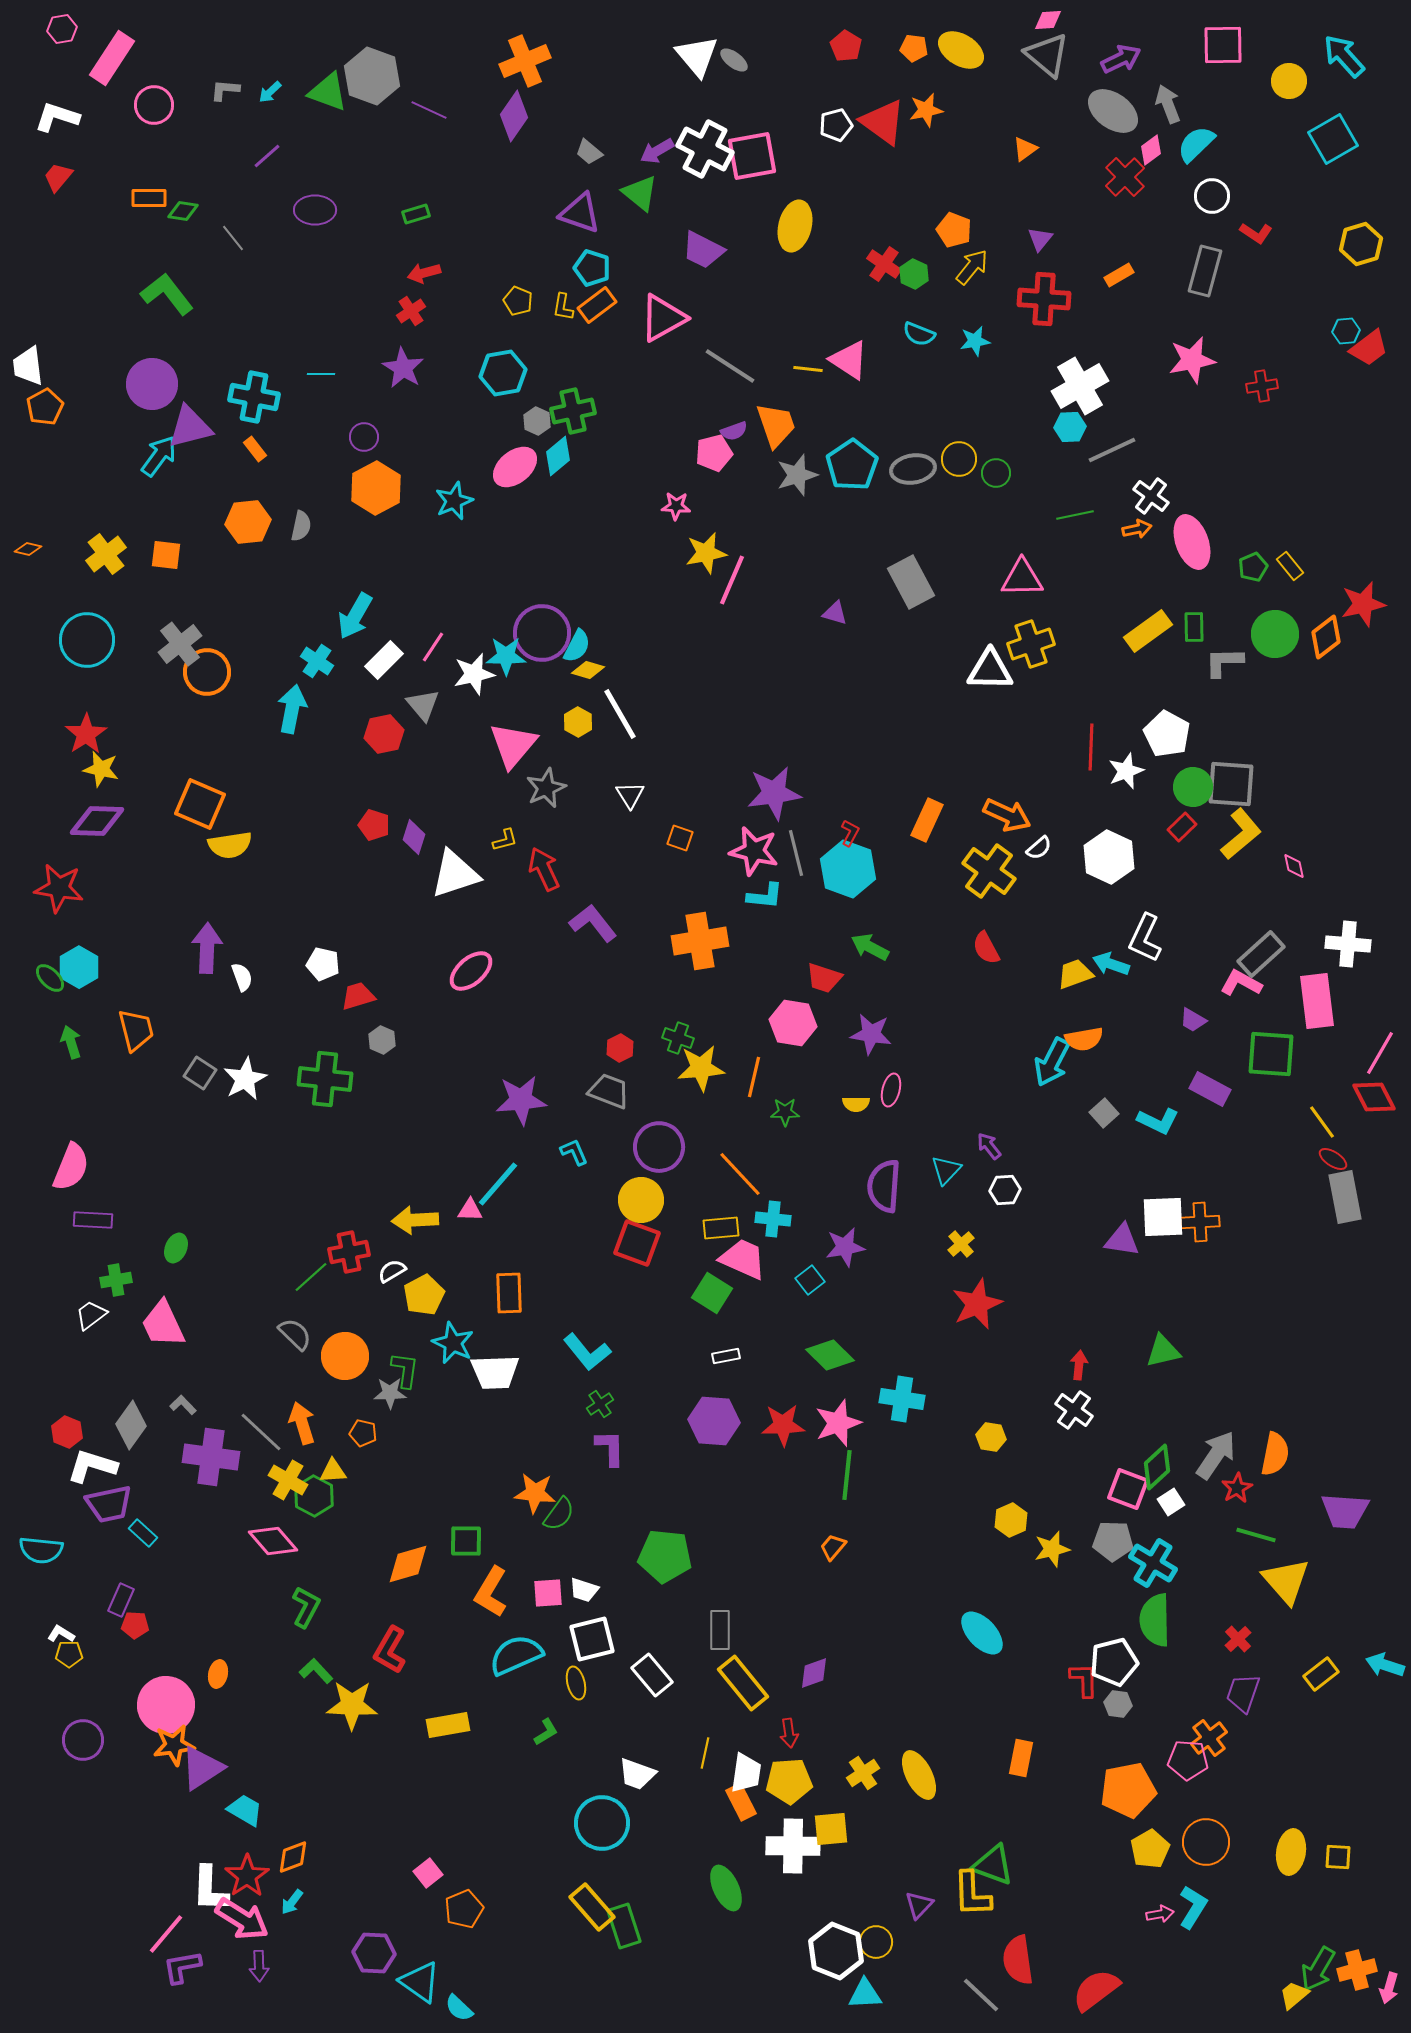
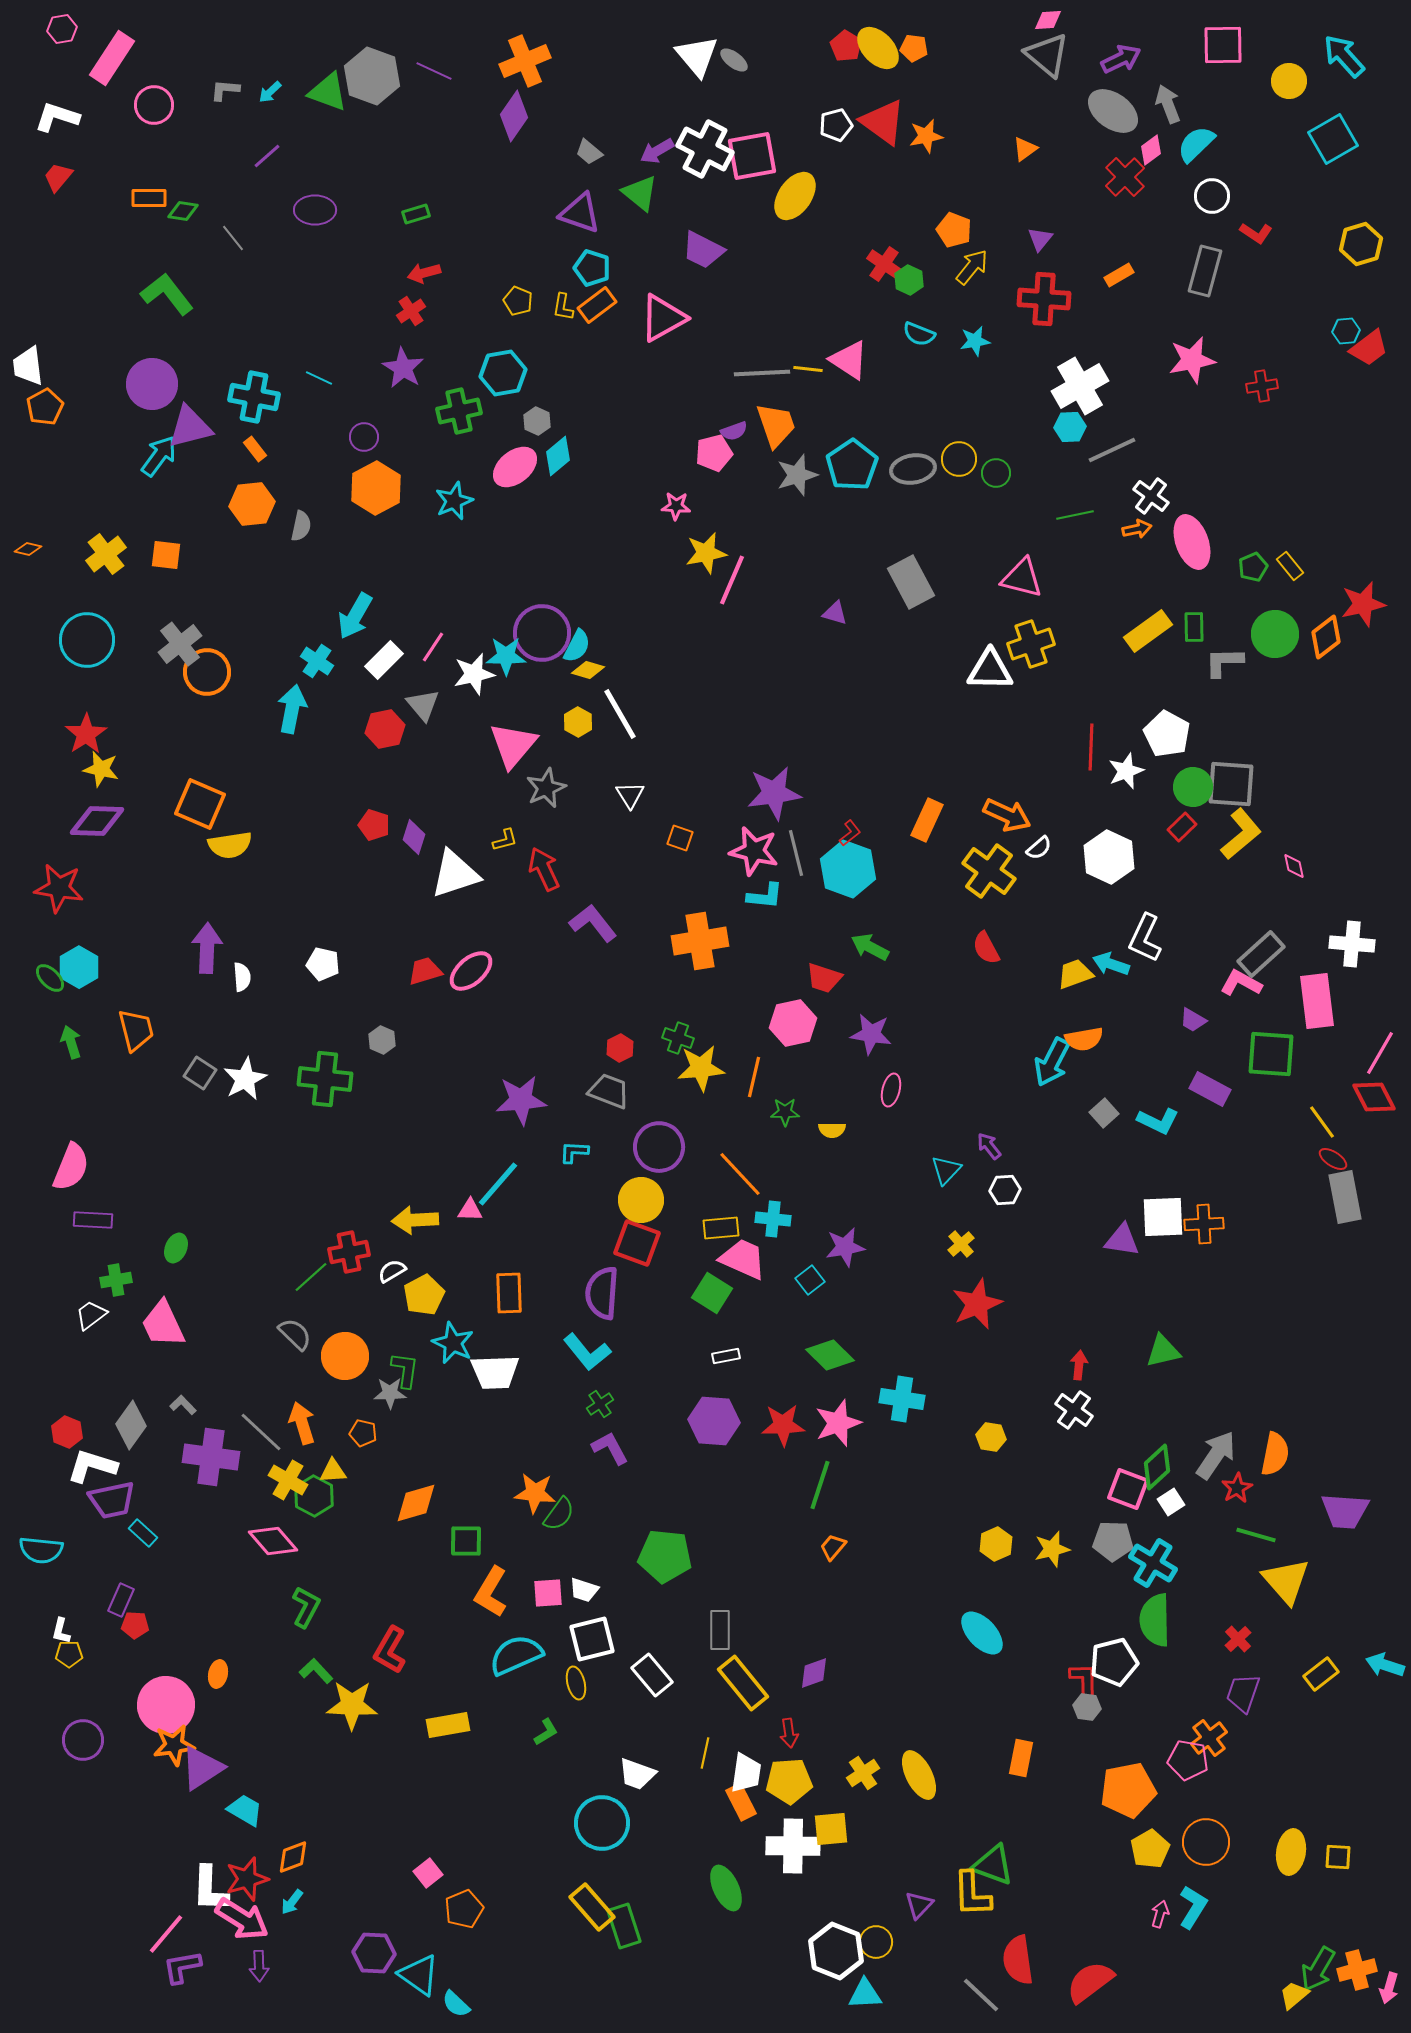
yellow ellipse at (961, 50): moved 83 px left, 2 px up; rotated 15 degrees clockwise
purple line at (429, 110): moved 5 px right, 39 px up
orange star at (926, 110): moved 26 px down
yellow ellipse at (795, 226): moved 30 px up; rotated 21 degrees clockwise
green hexagon at (914, 274): moved 5 px left, 6 px down
gray line at (730, 366): moved 32 px right, 7 px down; rotated 36 degrees counterclockwise
cyan line at (321, 374): moved 2 px left, 4 px down; rotated 24 degrees clockwise
green cross at (573, 411): moved 114 px left
orange hexagon at (248, 522): moved 4 px right, 18 px up
pink triangle at (1022, 578): rotated 15 degrees clockwise
red hexagon at (384, 734): moved 1 px right, 5 px up
red L-shape at (850, 833): rotated 24 degrees clockwise
white cross at (1348, 944): moved 4 px right
white semicircle at (242, 977): rotated 16 degrees clockwise
red trapezoid at (358, 996): moved 67 px right, 25 px up
pink hexagon at (793, 1023): rotated 21 degrees counterclockwise
yellow semicircle at (856, 1104): moved 24 px left, 26 px down
cyan L-shape at (574, 1152): rotated 64 degrees counterclockwise
purple semicircle at (884, 1186): moved 282 px left, 107 px down
orange cross at (1200, 1222): moved 4 px right, 2 px down
purple L-shape at (610, 1448): rotated 27 degrees counterclockwise
green line at (847, 1475): moved 27 px left, 10 px down; rotated 12 degrees clockwise
purple trapezoid at (109, 1504): moved 3 px right, 4 px up
yellow hexagon at (1011, 1520): moved 15 px left, 24 px down
orange diamond at (408, 1564): moved 8 px right, 61 px up
white L-shape at (61, 1634): moved 3 px up; rotated 108 degrees counterclockwise
gray hexagon at (1118, 1704): moved 31 px left, 3 px down
pink pentagon at (1188, 1760): rotated 6 degrees clockwise
red star at (247, 1876): moved 3 px down; rotated 18 degrees clockwise
pink arrow at (1160, 1914): rotated 64 degrees counterclockwise
cyan triangle at (420, 1982): moved 1 px left, 7 px up
red semicircle at (1096, 1990): moved 6 px left, 8 px up
cyan semicircle at (459, 2008): moved 3 px left, 4 px up
